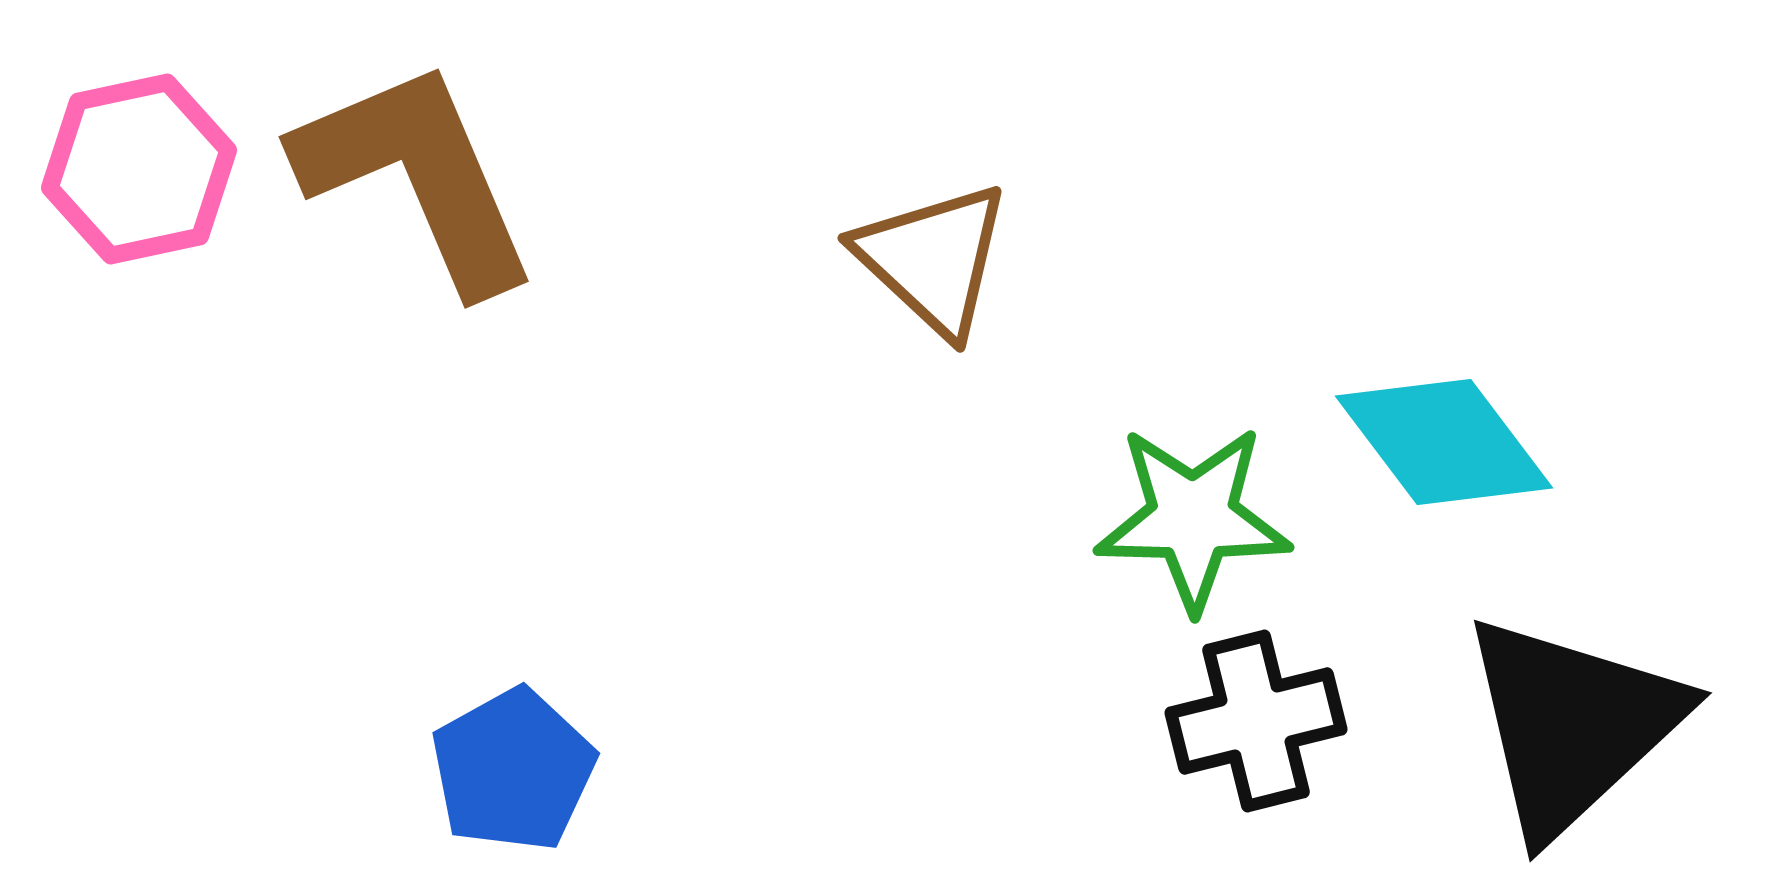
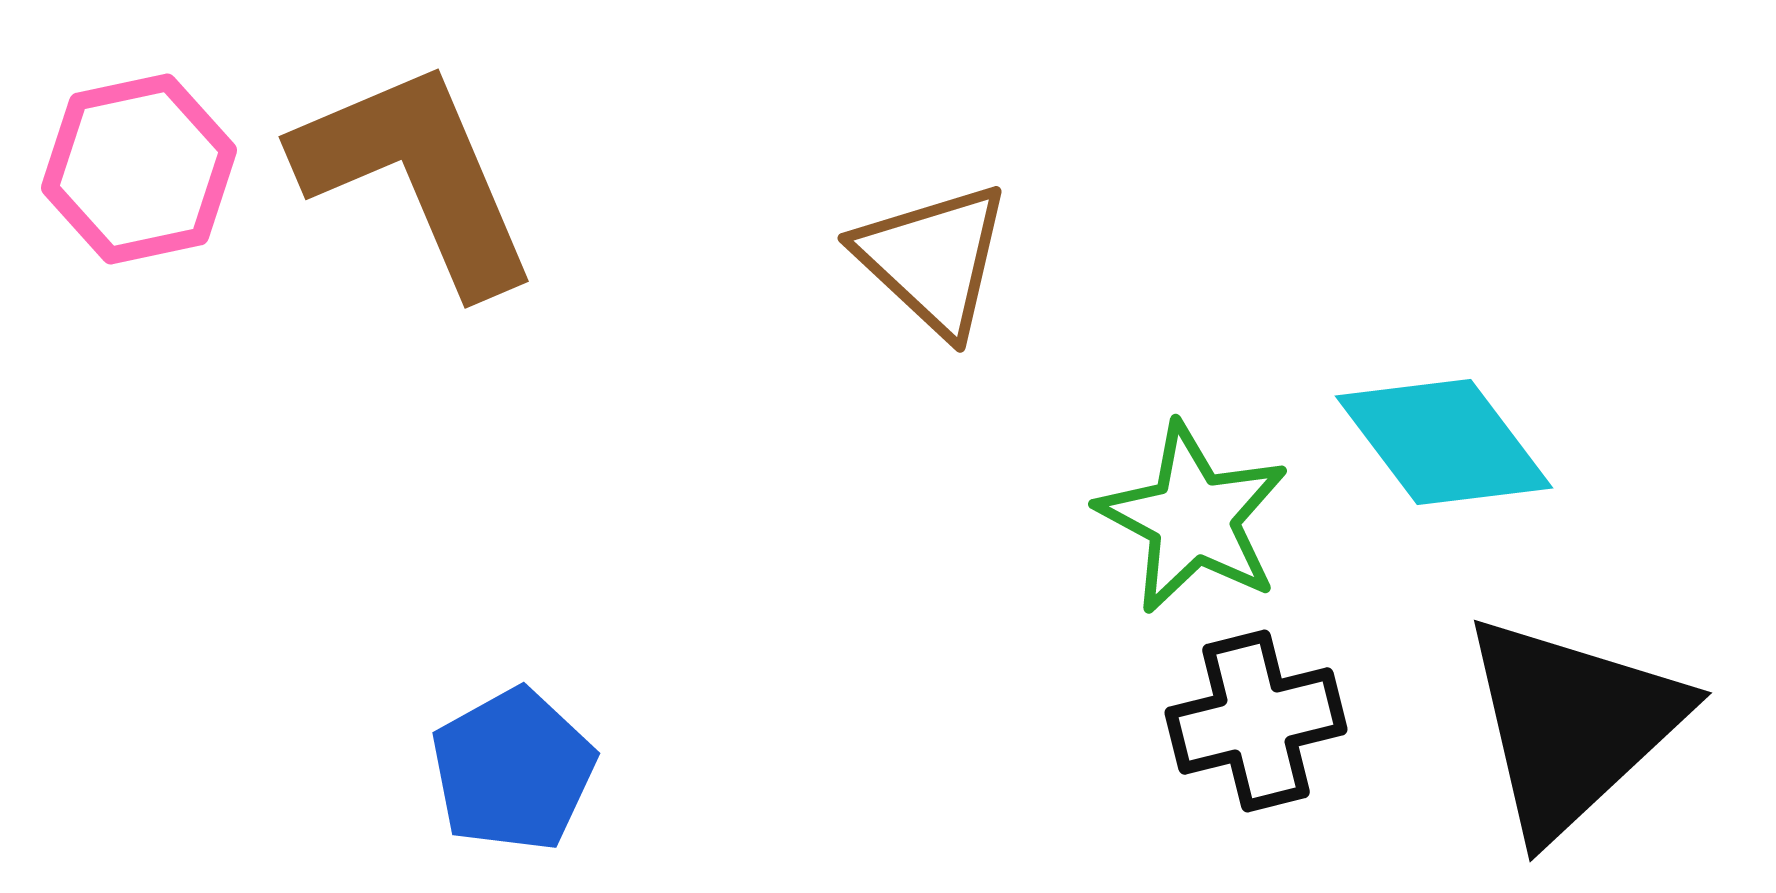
green star: rotated 27 degrees clockwise
